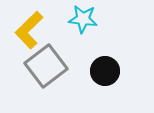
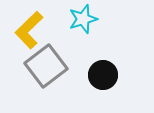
cyan star: rotated 24 degrees counterclockwise
black circle: moved 2 px left, 4 px down
